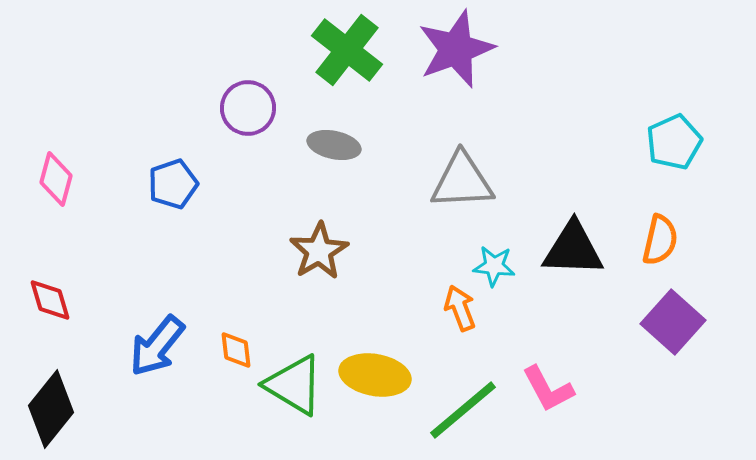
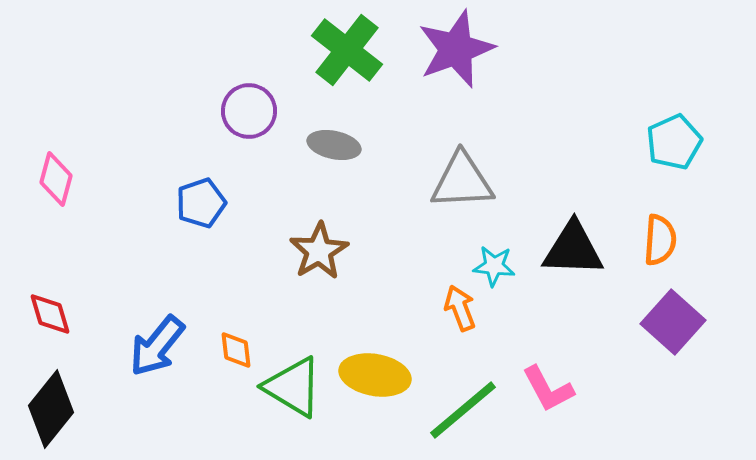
purple circle: moved 1 px right, 3 px down
blue pentagon: moved 28 px right, 19 px down
orange semicircle: rotated 9 degrees counterclockwise
red diamond: moved 14 px down
green triangle: moved 1 px left, 2 px down
